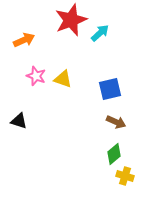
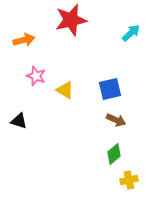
red star: rotated 8 degrees clockwise
cyan arrow: moved 31 px right
orange arrow: rotated 10 degrees clockwise
yellow triangle: moved 2 px right, 11 px down; rotated 12 degrees clockwise
brown arrow: moved 2 px up
yellow cross: moved 4 px right, 4 px down; rotated 30 degrees counterclockwise
